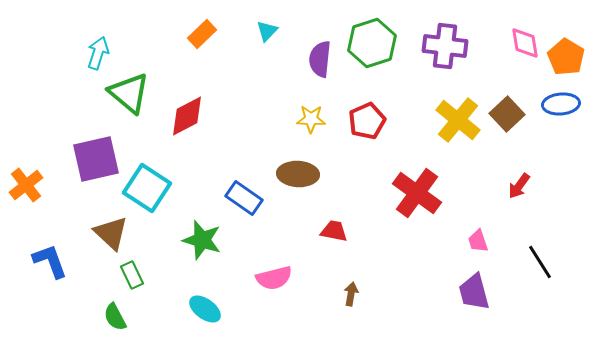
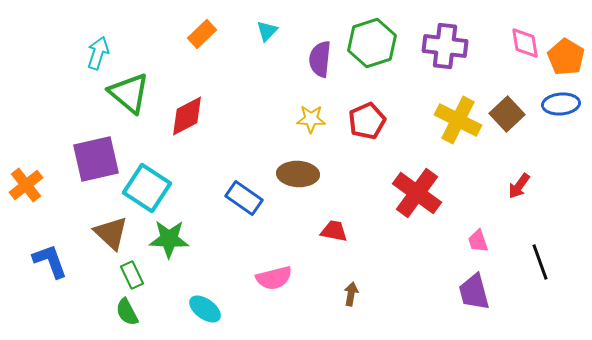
yellow cross: rotated 12 degrees counterclockwise
green star: moved 33 px left, 1 px up; rotated 15 degrees counterclockwise
black line: rotated 12 degrees clockwise
green semicircle: moved 12 px right, 5 px up
